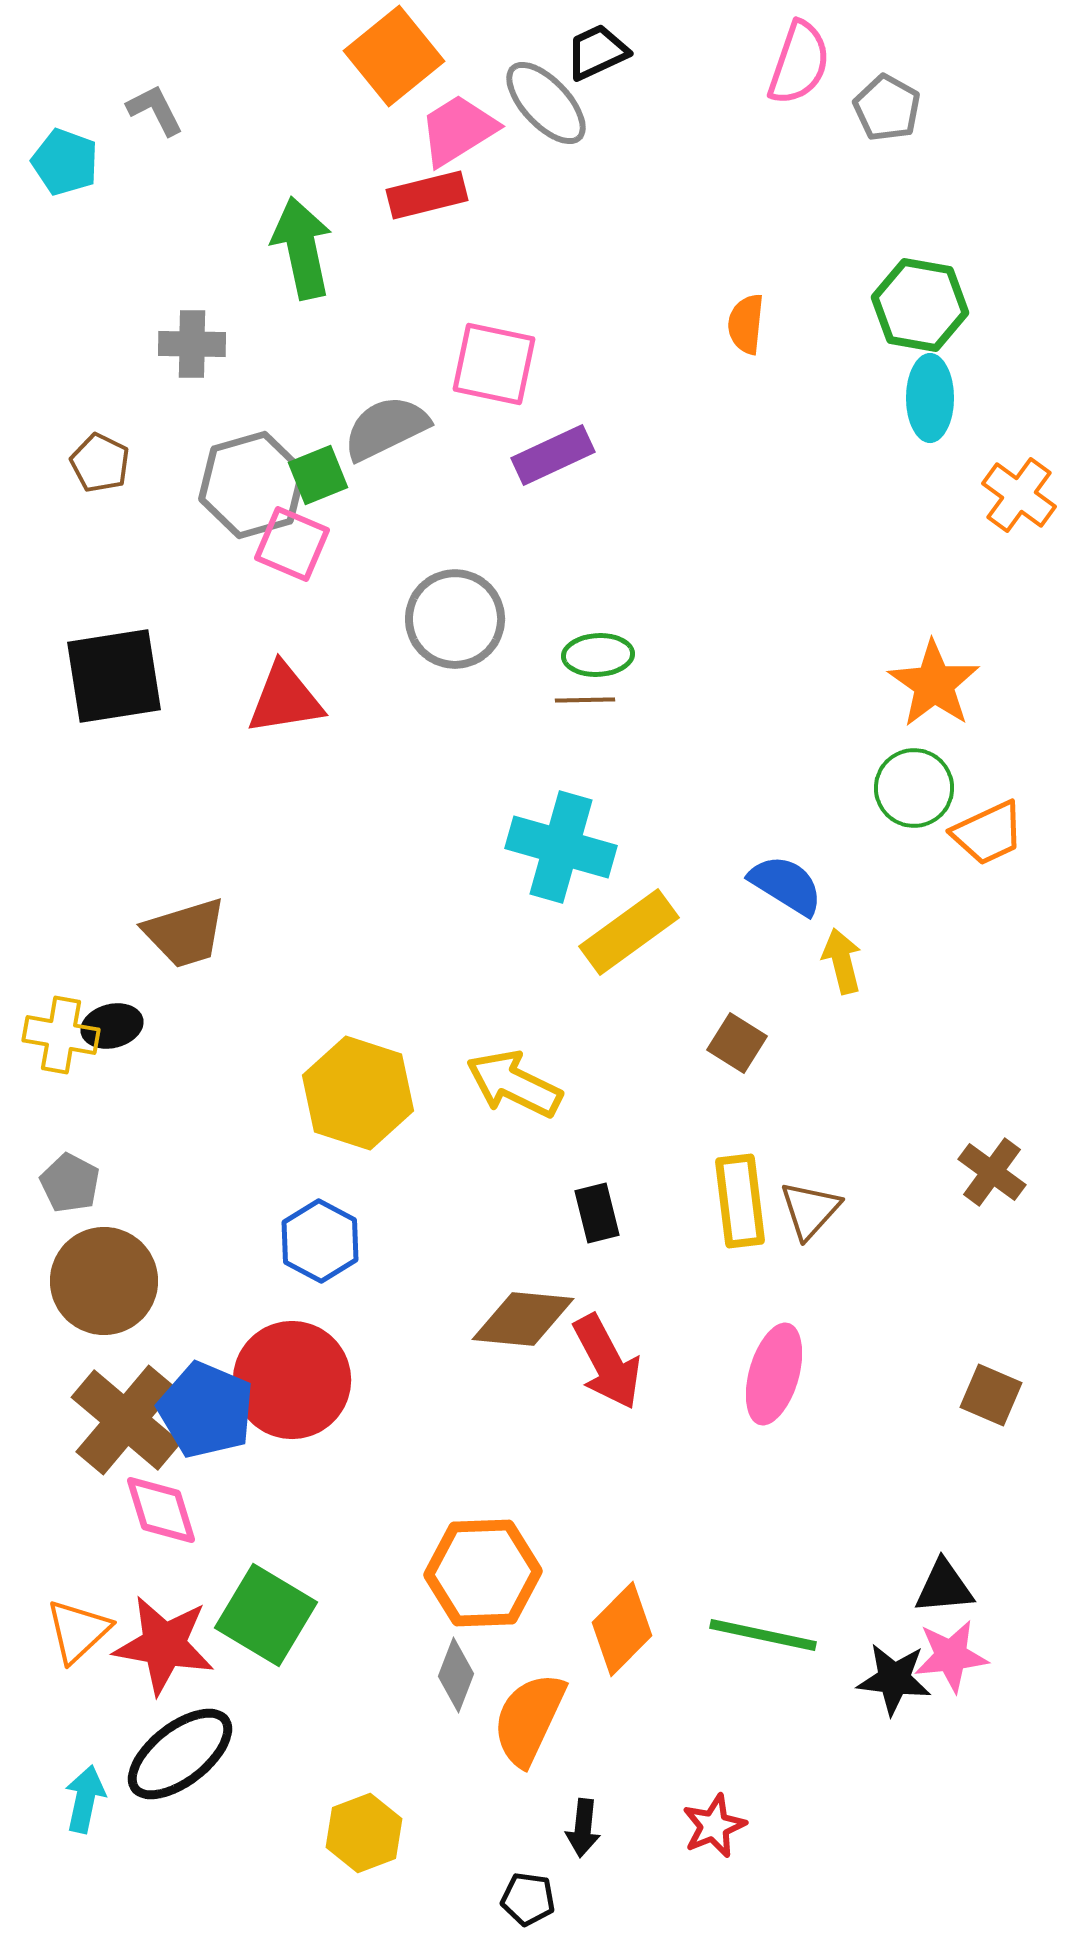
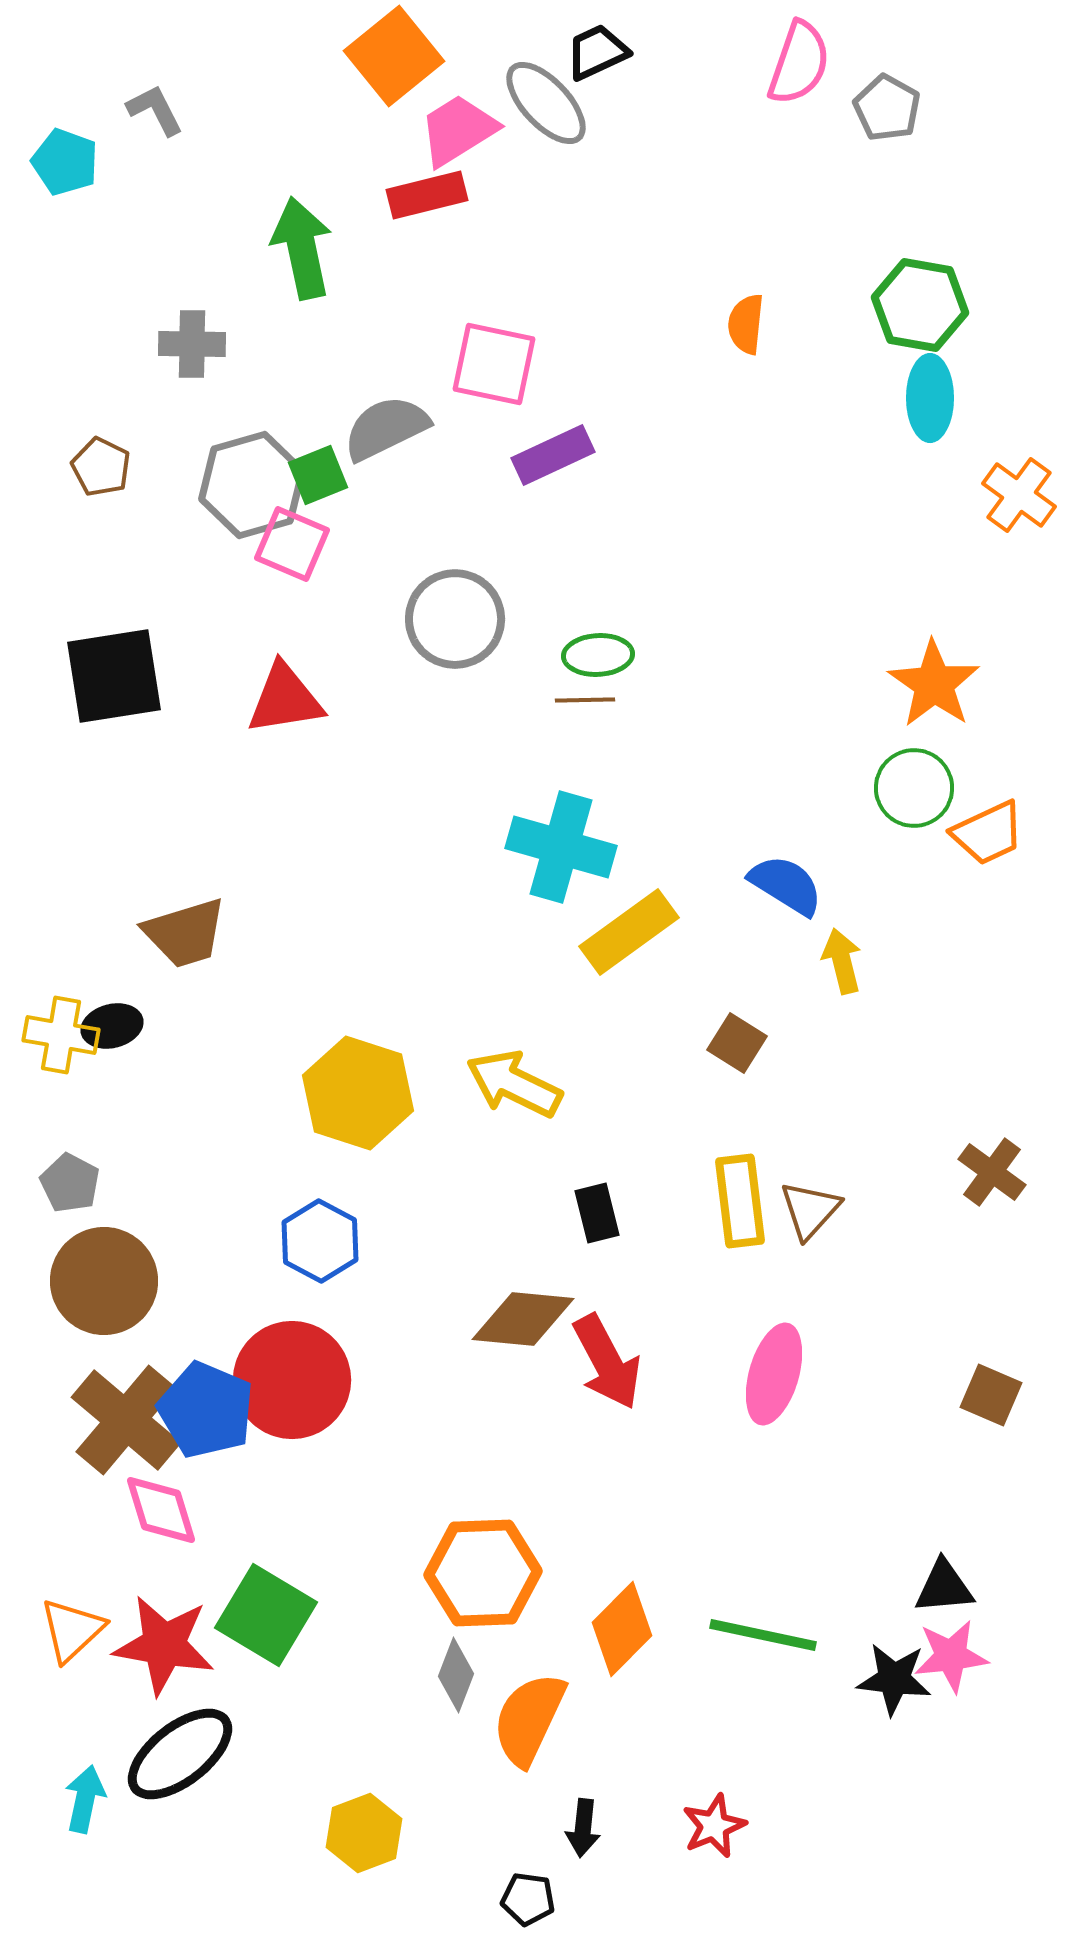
brown pentagon at (100, 463): moved 1 px right, 4 px down
orange triangle at (78, 1631): moved 6 px left, 1 px up
